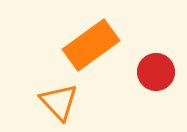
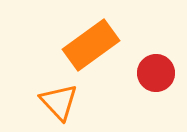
red circle: moved 1 px down
